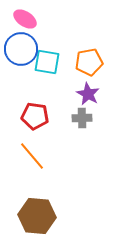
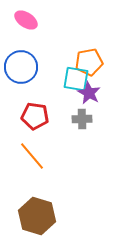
pink ellipse: moved 1 px right, 1 px down
blue circle: moved 18 px down
cyan square: moved 29 px right, 17 px down
purple star: moved 1 px right, 1 px up
gray cross: moved 1 px down
brown hexagon: rotated 12 degrees clockwise
